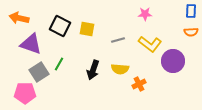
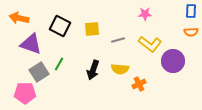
yellow square: moved 5 px right; rotated 14 degrees counterclockwise
